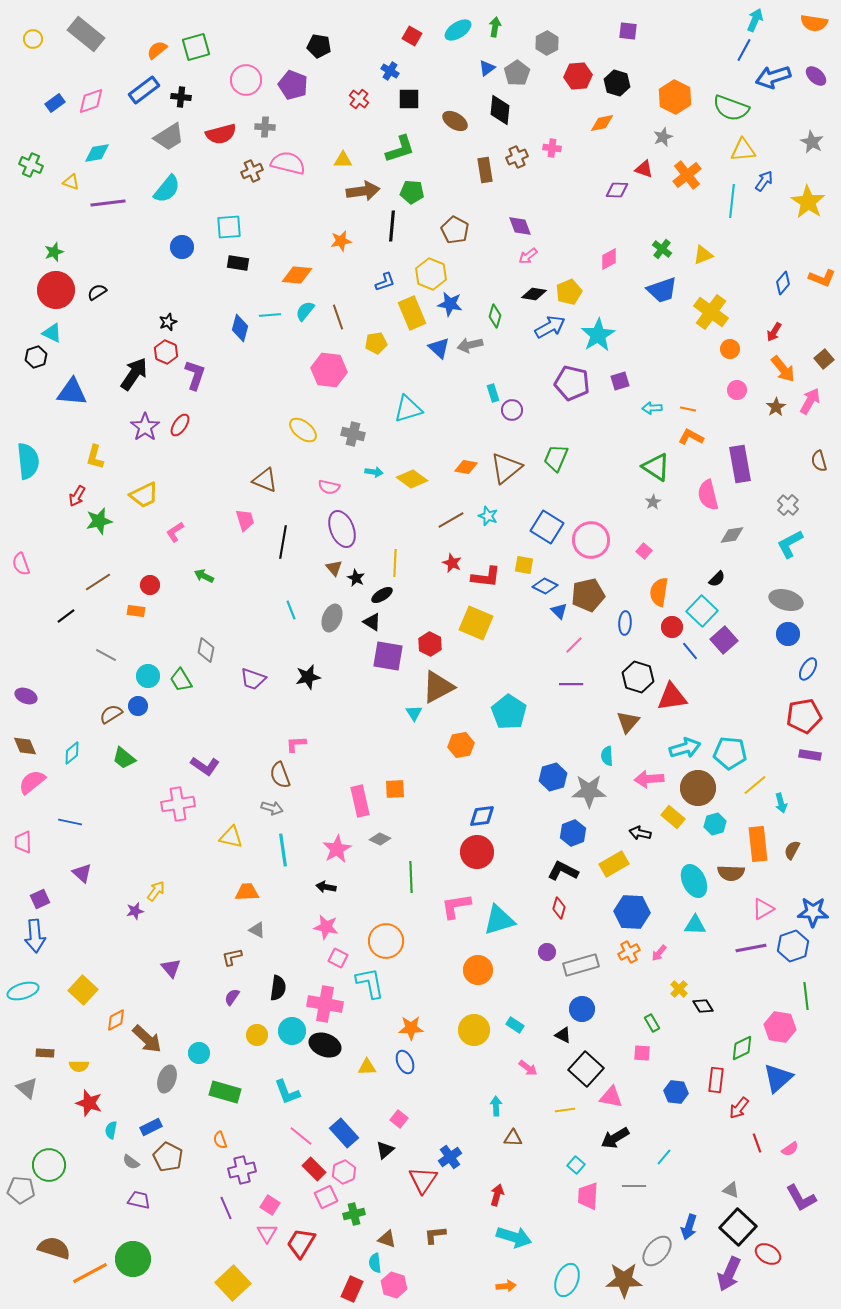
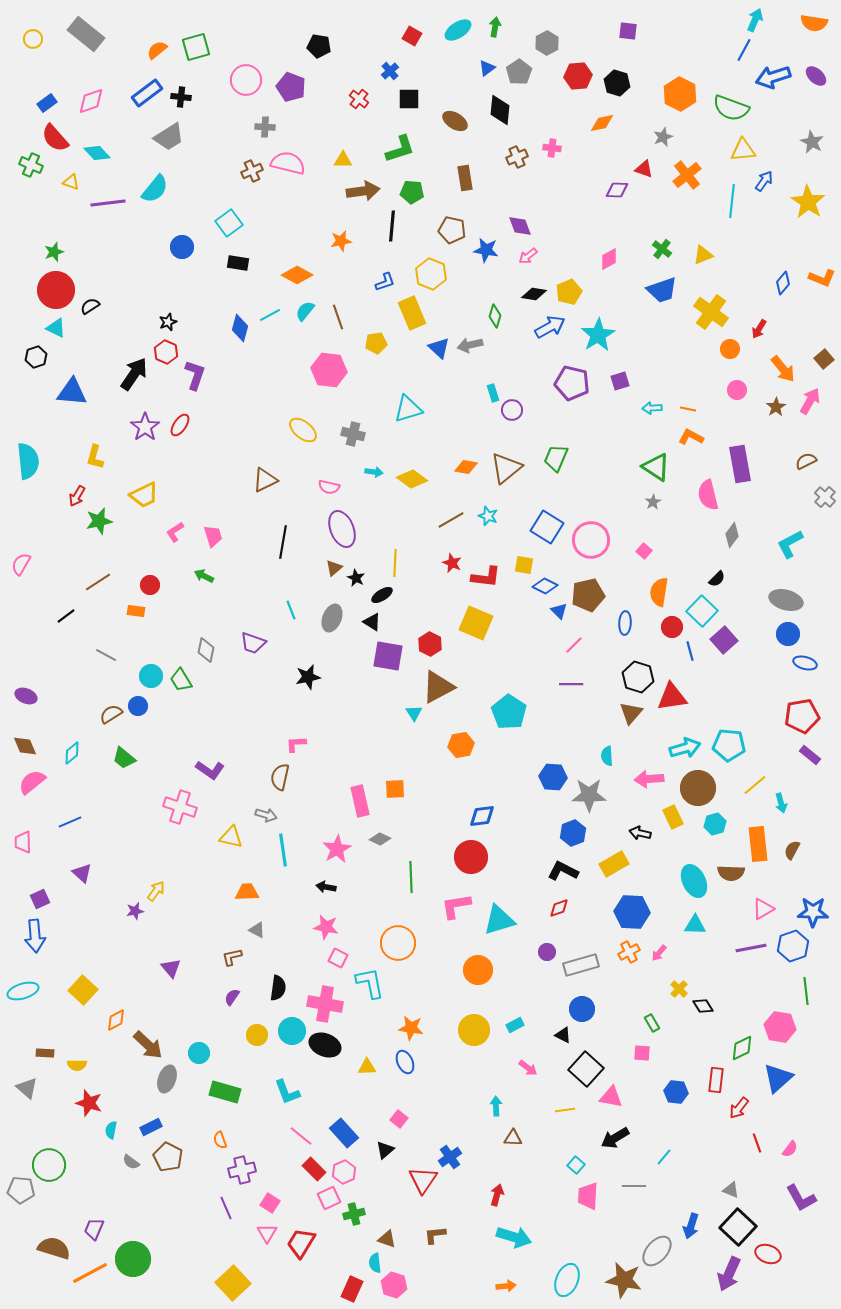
blue cross at (390, 71): rotated 18 degrees clockwise
gray pentagon at (517, 73): moved 2 px right, 1 px up
purple pentagon at (293, 85): moved 2 px left, 2 px down
blue rectangle at (144, 90): moved 3 px right, 3 px down
orange hexagon at (675, 97): moved 5 px right, 3 px up
blue rectangle at (55, 103): moved 8 px left
red semicircle at (221, 134): moved 166 px left, 4 px down; rotated 64 degrees clockwise
cyan diamond at (97, 153): rotated 56 degrees clockwise
brown rectangle at (485, 170): moved 20 px left, 8 px down
cyan semicircle at (167, 189): moved 12 px left
cyan square at (229, 227): moved 4 px up; rotated 32 degrees counterclockwise
brown pentagon at (455, 230): moved 3 px left; rotated 16 degrees counterclockwise
orange diamond at (297, 275): rotated 24 degrees clockwise
black semicircle at (97, 292): moved 7 px left, 14 px down
blue star at (450, 304): moved 36 px right, 54 px up
cyan line at (270, 315): rotated 25 degrees counterclockwise
red arrow at (774, 332): moved 15 px left, 3 px up
cyan triangle at (52, 333): moved 4 px right, 5 px up
brown semicircle at (819, 461): moved 13 px left; rotated 80 degrees clockwise
brown triangle at (265, 480): rotated 48 degrees counterclockwise
gray cross at (788, 505): moved 37 px right, 8 px up
pink trapezoid at (245, 520): moved 32 px left, 16 px down
gray diamond at (732, 535): rotated 45 degrees counterclockwise
pink semicircle at (21, 564): rotated 50 degrees clockwise
brown triangle at (334, 568): rotated 30 degrees clockwise
blue line at (690, 651): rotated 24 degrees clockwise
blue ellipse at (808, 669): moved 3 px left, 6 px up; rotated 75 degrees clockwise
cyan circle at (148, 676): moved 3 px right
purple trapezoid at (253, 679): moved 36 px up
red pentagon at (804, 716): moved 2 px left
brown triangle at (628, 722): moved 3 px right, 9 px up
cyan pentagon at (730, 753): moved 1 px left, 8 px up
purple rectangle at (810, 755): rotated 30 degrees clockwise
purple L-shape at (205, 766): moved 5 px right, 4 px down
brown semicircle at (280, 775): moved 2 px down; rotated 32 degrees clockwise
blue hexagon at (553, 777): rotated 20 degrees clockwise
gray star at (589, 791): moved 4 px down
pink cross at (178, 804): moved 2 px right, 3 px down; rotated 28 degrees clockwise
gray arrow at (272, 808): moved 6 px left, 7 px down
yellow rectangle at (673, 817): rotated 25 degrees clockwise
blue line at (70, 822): rotated 35 degrees counterclockwise
red circle at (477, 852): moved 6 px left, 5 px down
red diamond at (559, 908): rotated 55 degrees clockwise
orange circle at (386, 941): moved 12 px right, 2 px down
green line at (806, 996): moved 5 px up
cyan rectangle at (515, 1025): rotated 60 degrees counterclockwise
orange star at (411, 1028): rotated 10 degrees clockwise
brown arrow at (147, 1039): moved 1 px right, 6 px down
yellow semicircle at (79, 1066): moved 2 px left, 1 px up
pink semicircle at (790, 1149): rotated 18 degrees counterclockwise
pink square at (326, 1197): moved 3 px right, 1 px down
purple trapezoid at (139, 1200): moved 45 px left, 29 px down; rotated 80 degrees counterclockwise
pink square at (270, 1205): moved 2 px up
blue arrow at (689, 1227): moved 2 px right, 1 px up
red ellipse at (768, 1254): rotated 10 degrees counterclockwise
brown star at (624, 1280): rotated 12 degrees clockwise
